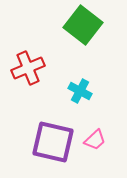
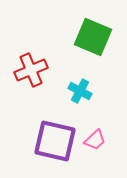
green square: moved 10 px right, 12 px down; rotated 15 degrees counterclockwise
red cross: moved 3 px right, 2 px down
purple square: moved 2 px right, 1 px up
